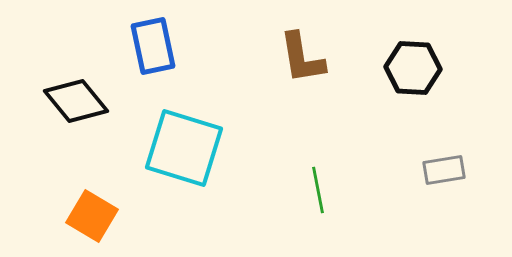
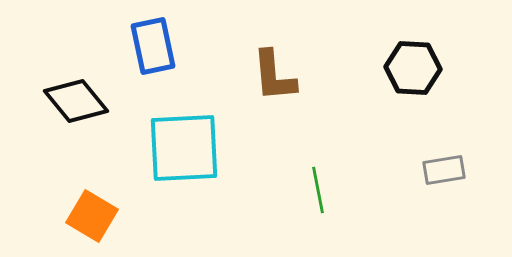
brown L-shape: moved 28 px left, 18 px down; rotated 4 degrees clockwise
cyan square: rotated 20 degrees counterclockwise
